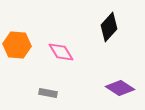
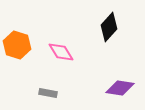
orange hexagon: rotated 12 degrees clockwise
purple diamond: rotated 24 degrees counterclockwise
